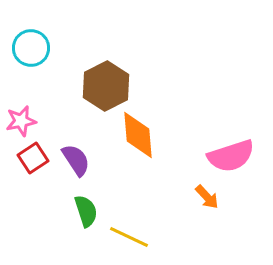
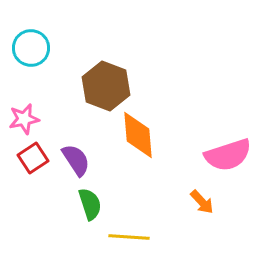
brown hexagon: rotated 12 degrees counterclockwise
pink star: moved 3 px right, 2 px up
pink semicircle: moved 3 px left, 1 px up
orange arrow: moved 5 px left, 5 px down
green semicircle: moved 4 px right, 7 px up
yellow line: rotated 21 degrees counterclockwise
